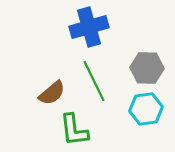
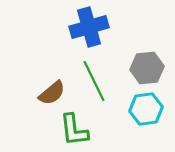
gray hexagon: rotated 8 degrees counterclockwise
